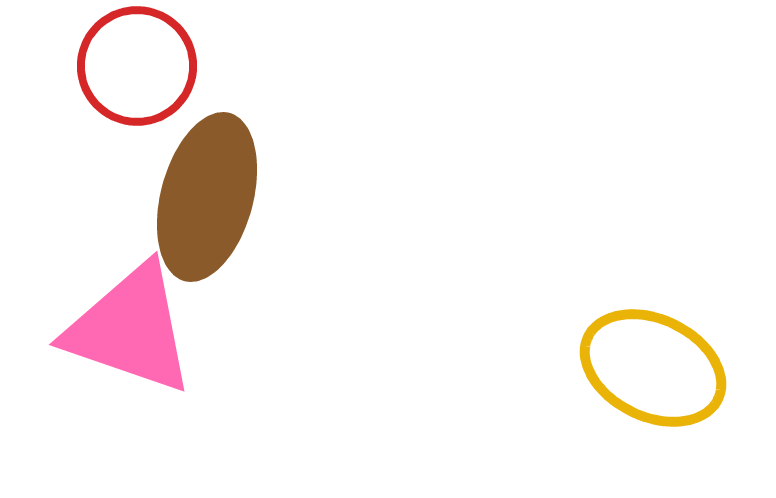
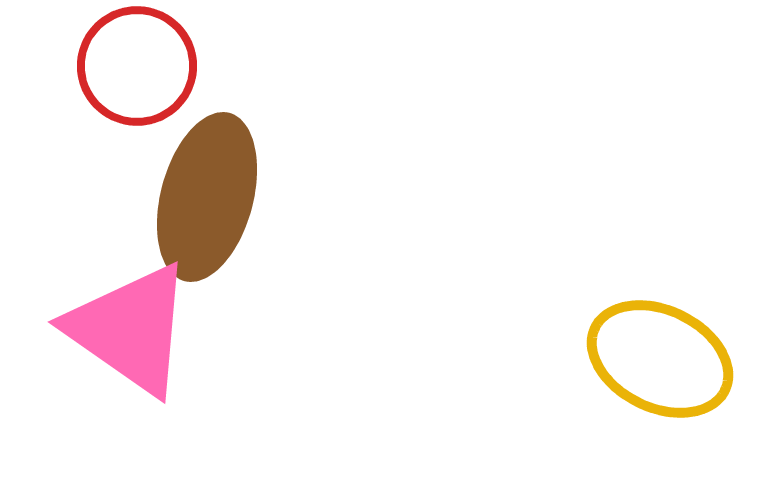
pink triangle: rotated 16 degrees clockwise
yellow ellipse: moved 7 px right, 9 px up
